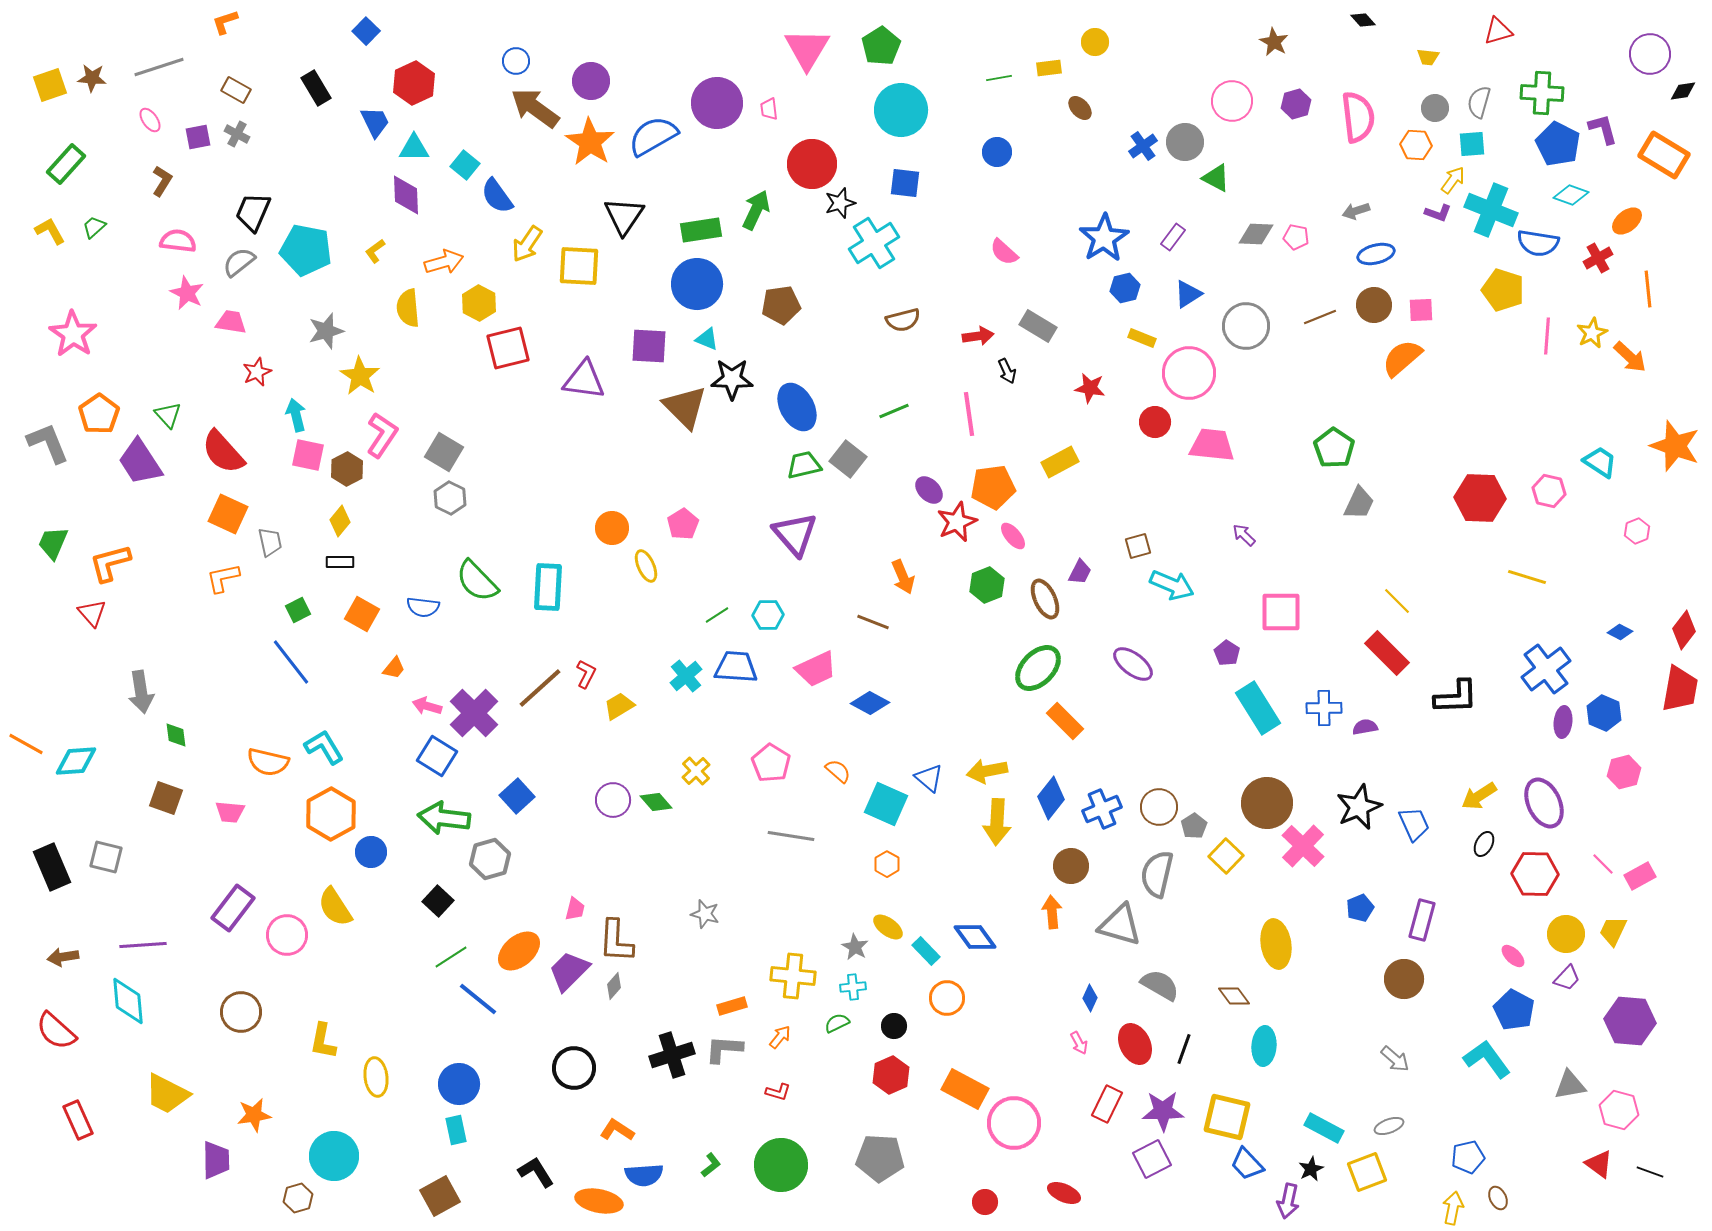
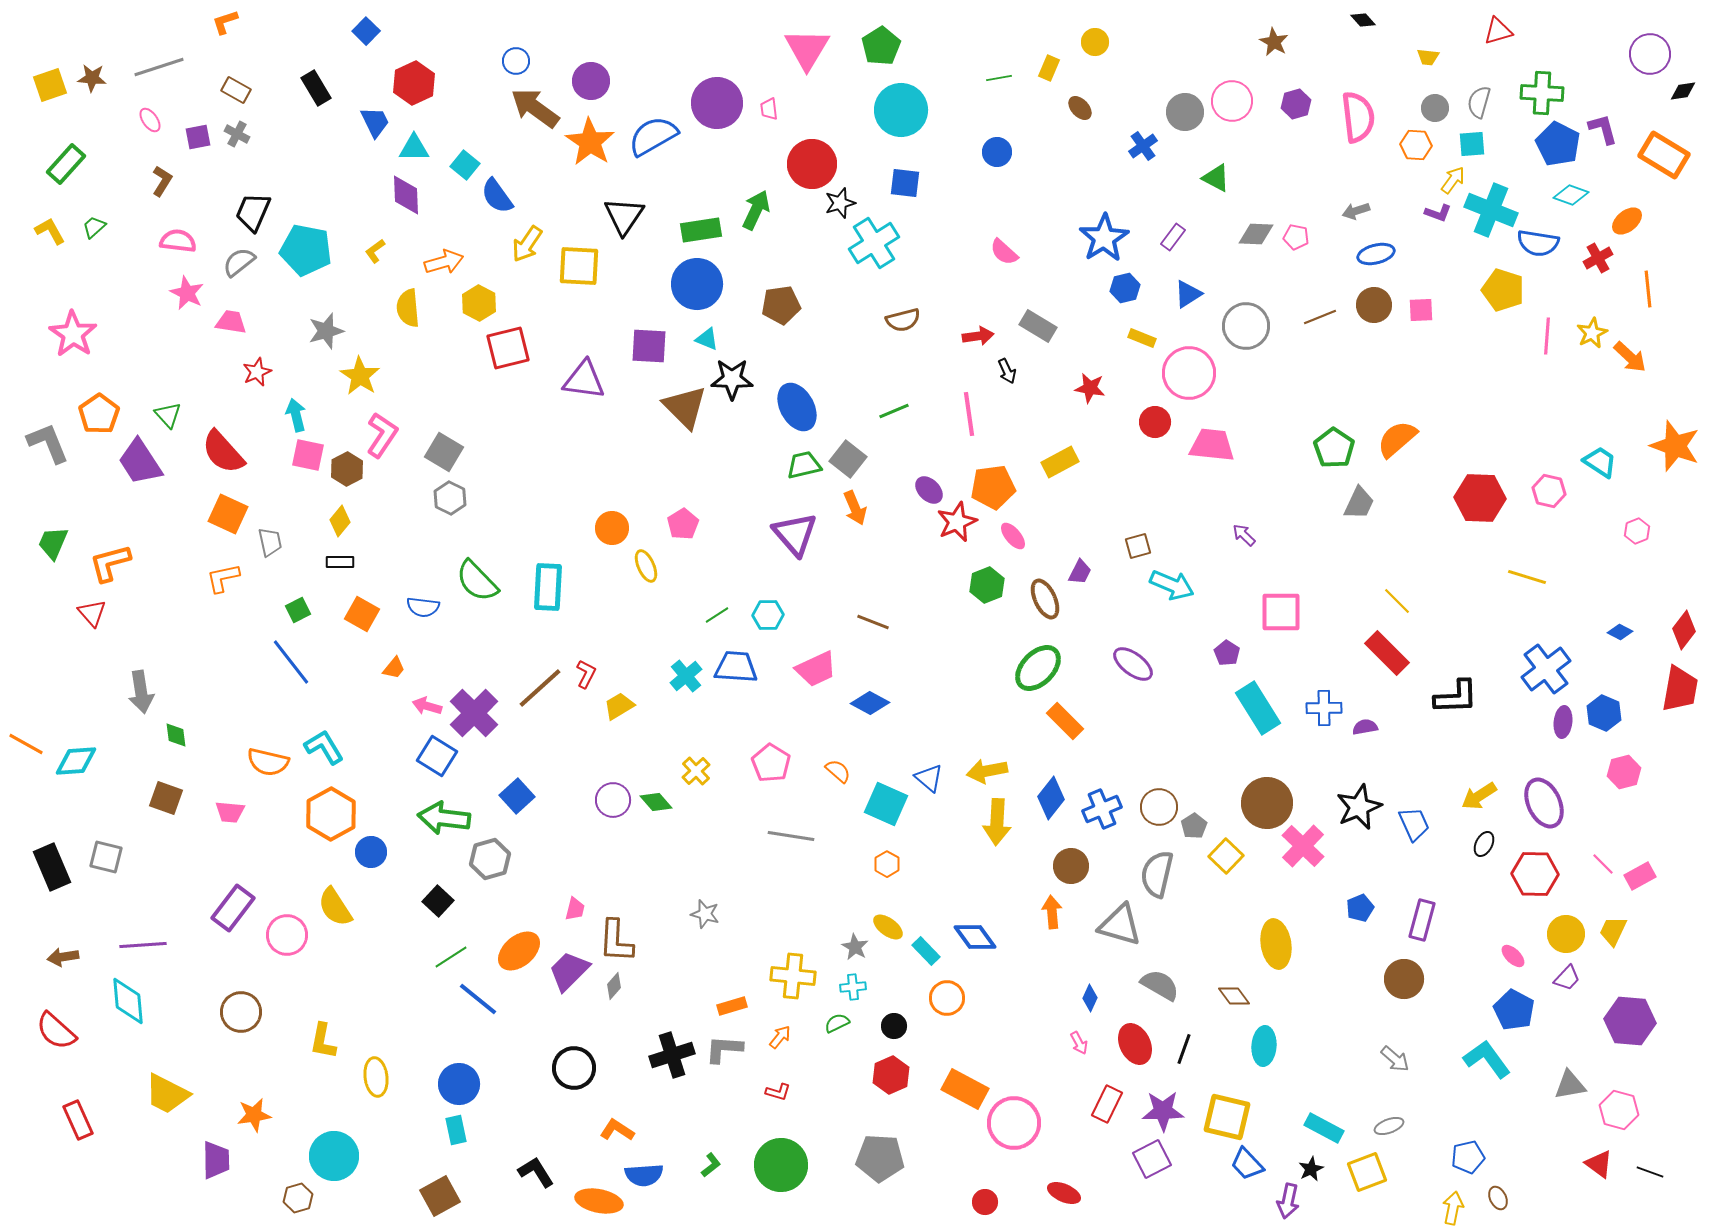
yellow rectangle at (1049, 68): rotated 60 degrees counterclockwise
gray circle at (1185, 142): moved 30 px up
orange semicircle at (1402, 358): moved 5 px left, 81 px down
orange arrow at (903, 577): moved 48 px left, 69 px up
